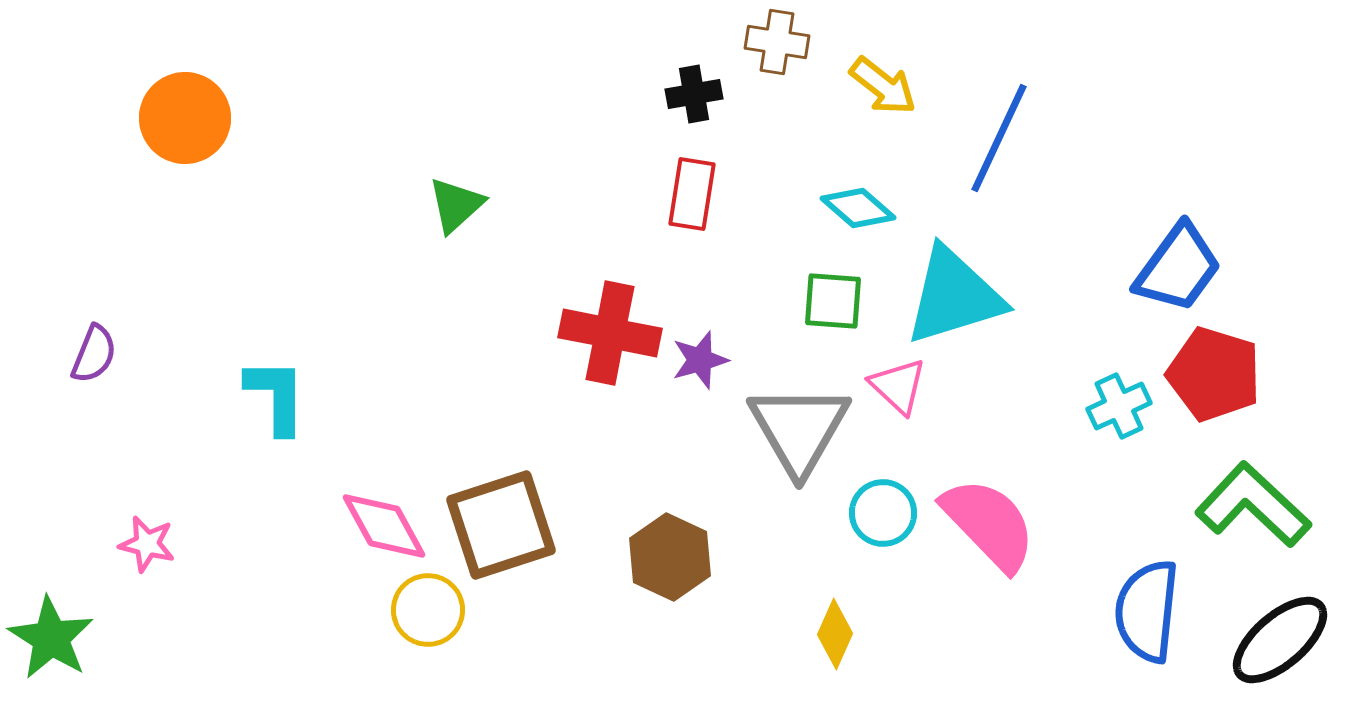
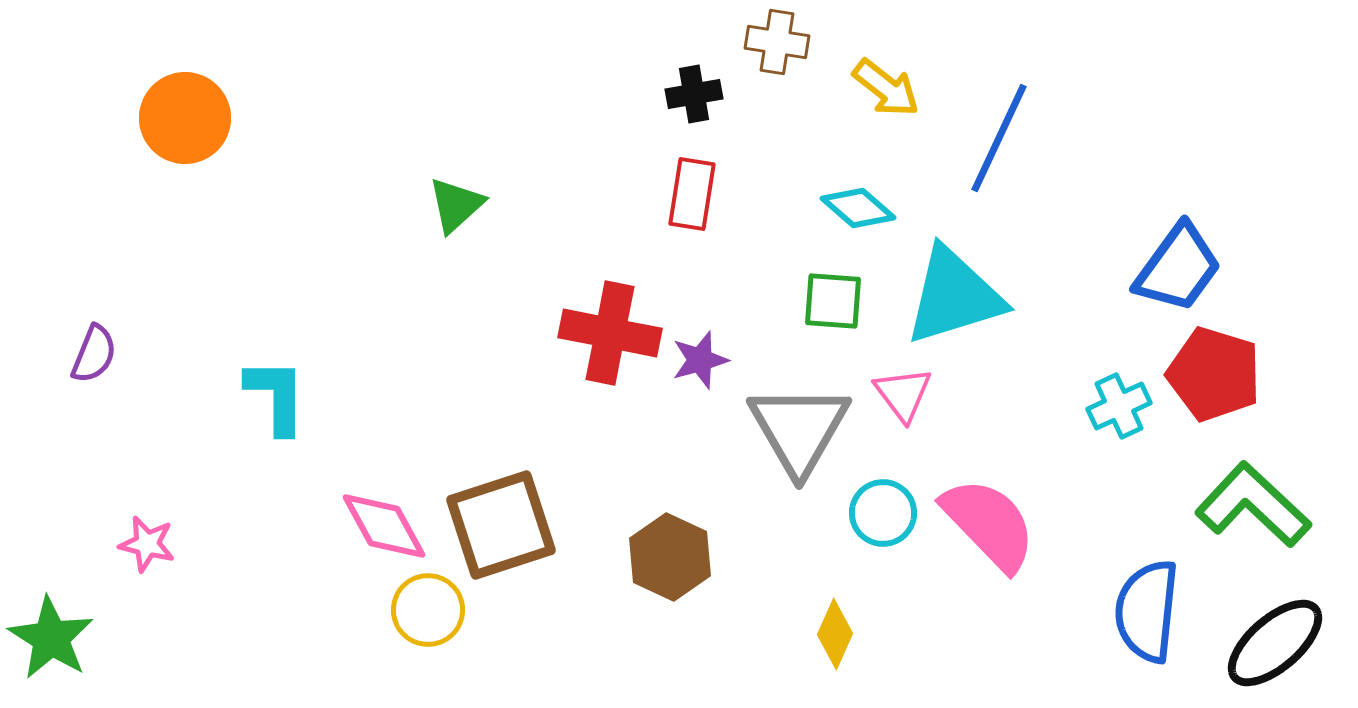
yellow arrow: moved 3 px right, 2 px down
pink triangle: moved 5 px right, 8 px down; rotated 10 degrees clockwise
black ellipse: moved 5 px left, 3 px down
